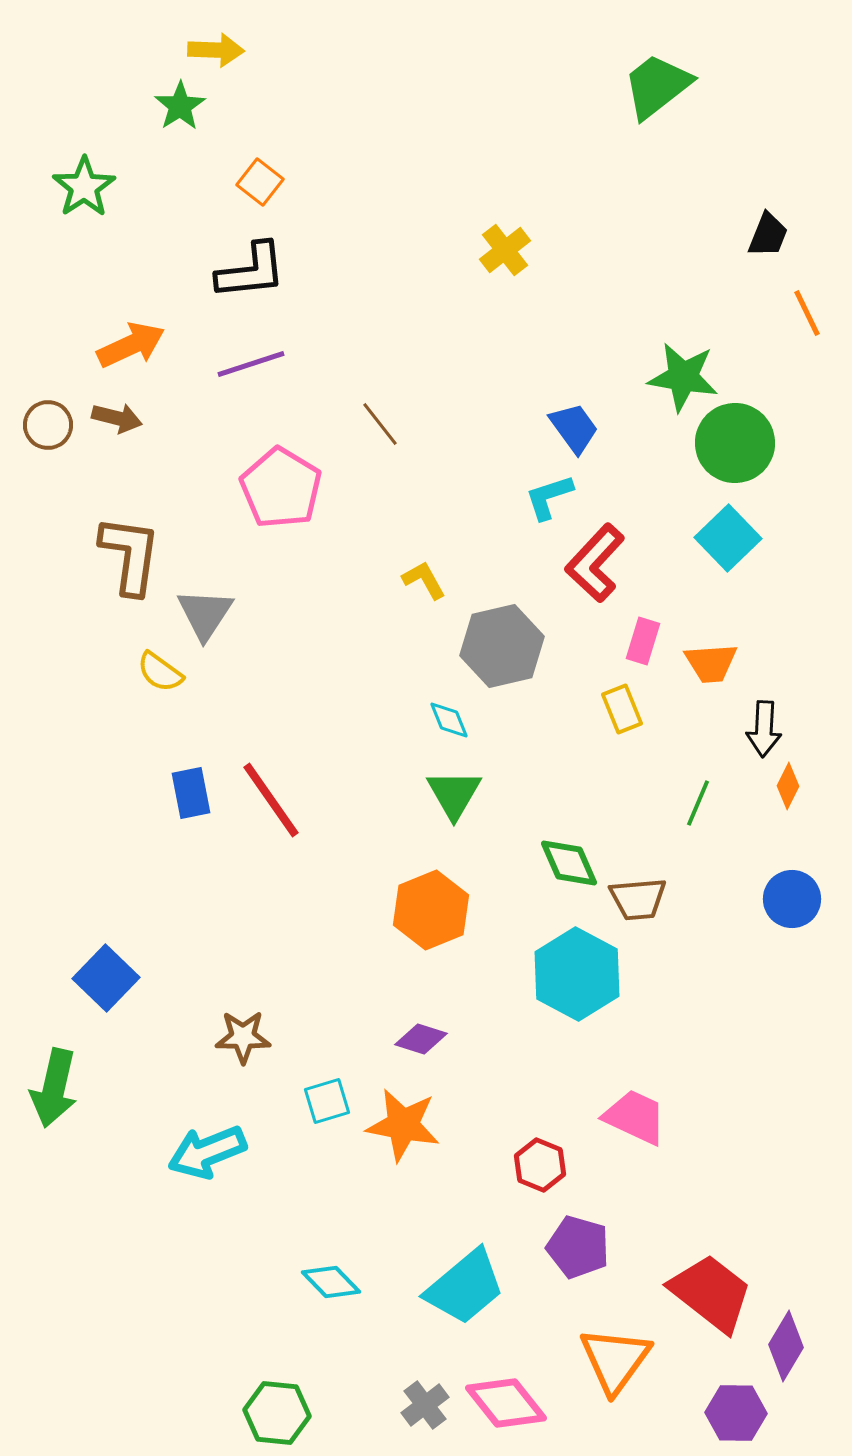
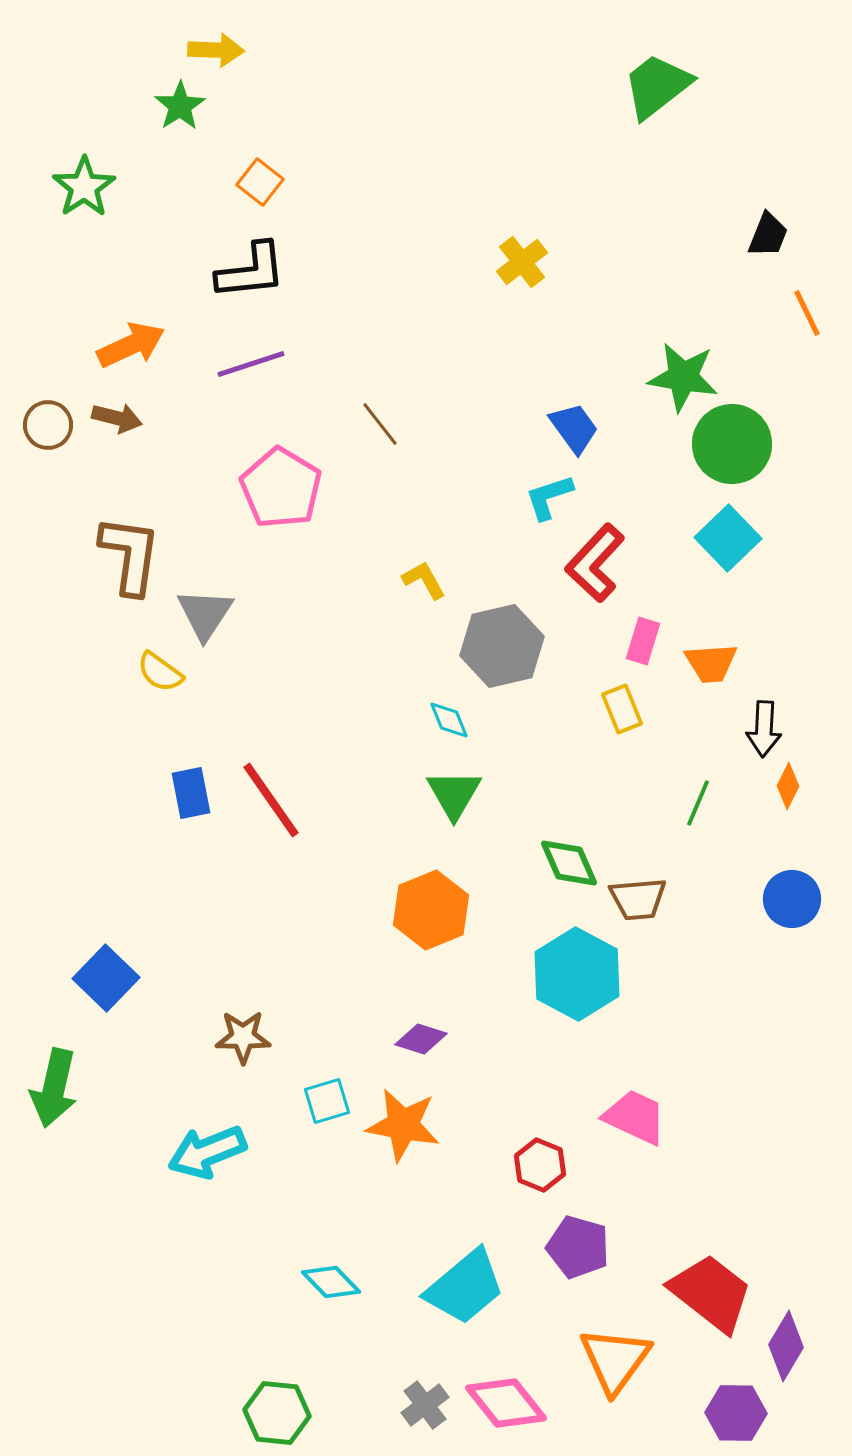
yellow cross at (505, 250): moved 17 px right, 12 px down
green circle at (735, 443): moved 3 px left, 1 px down
